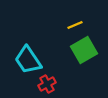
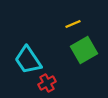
yellow line: moved 2 px left, 1 px up
red cross: moved 1 px up
